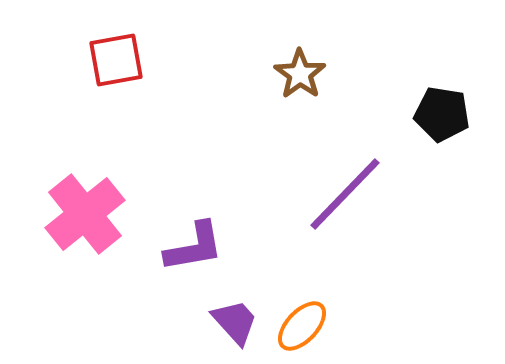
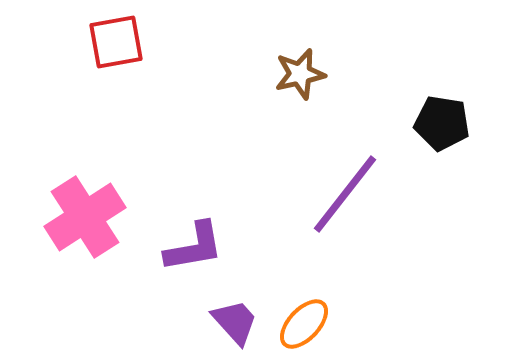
red square: moved 18 px up
brown star: rotated 24 degrees clockwise
black pentagon: moved 9 px down
purple line: rotated 6 degrees counterclockwise
pink cross: moved 3 px down; rotated 6 degrees clockwise
orange ellipse: moved 2 px right, 2 px up
